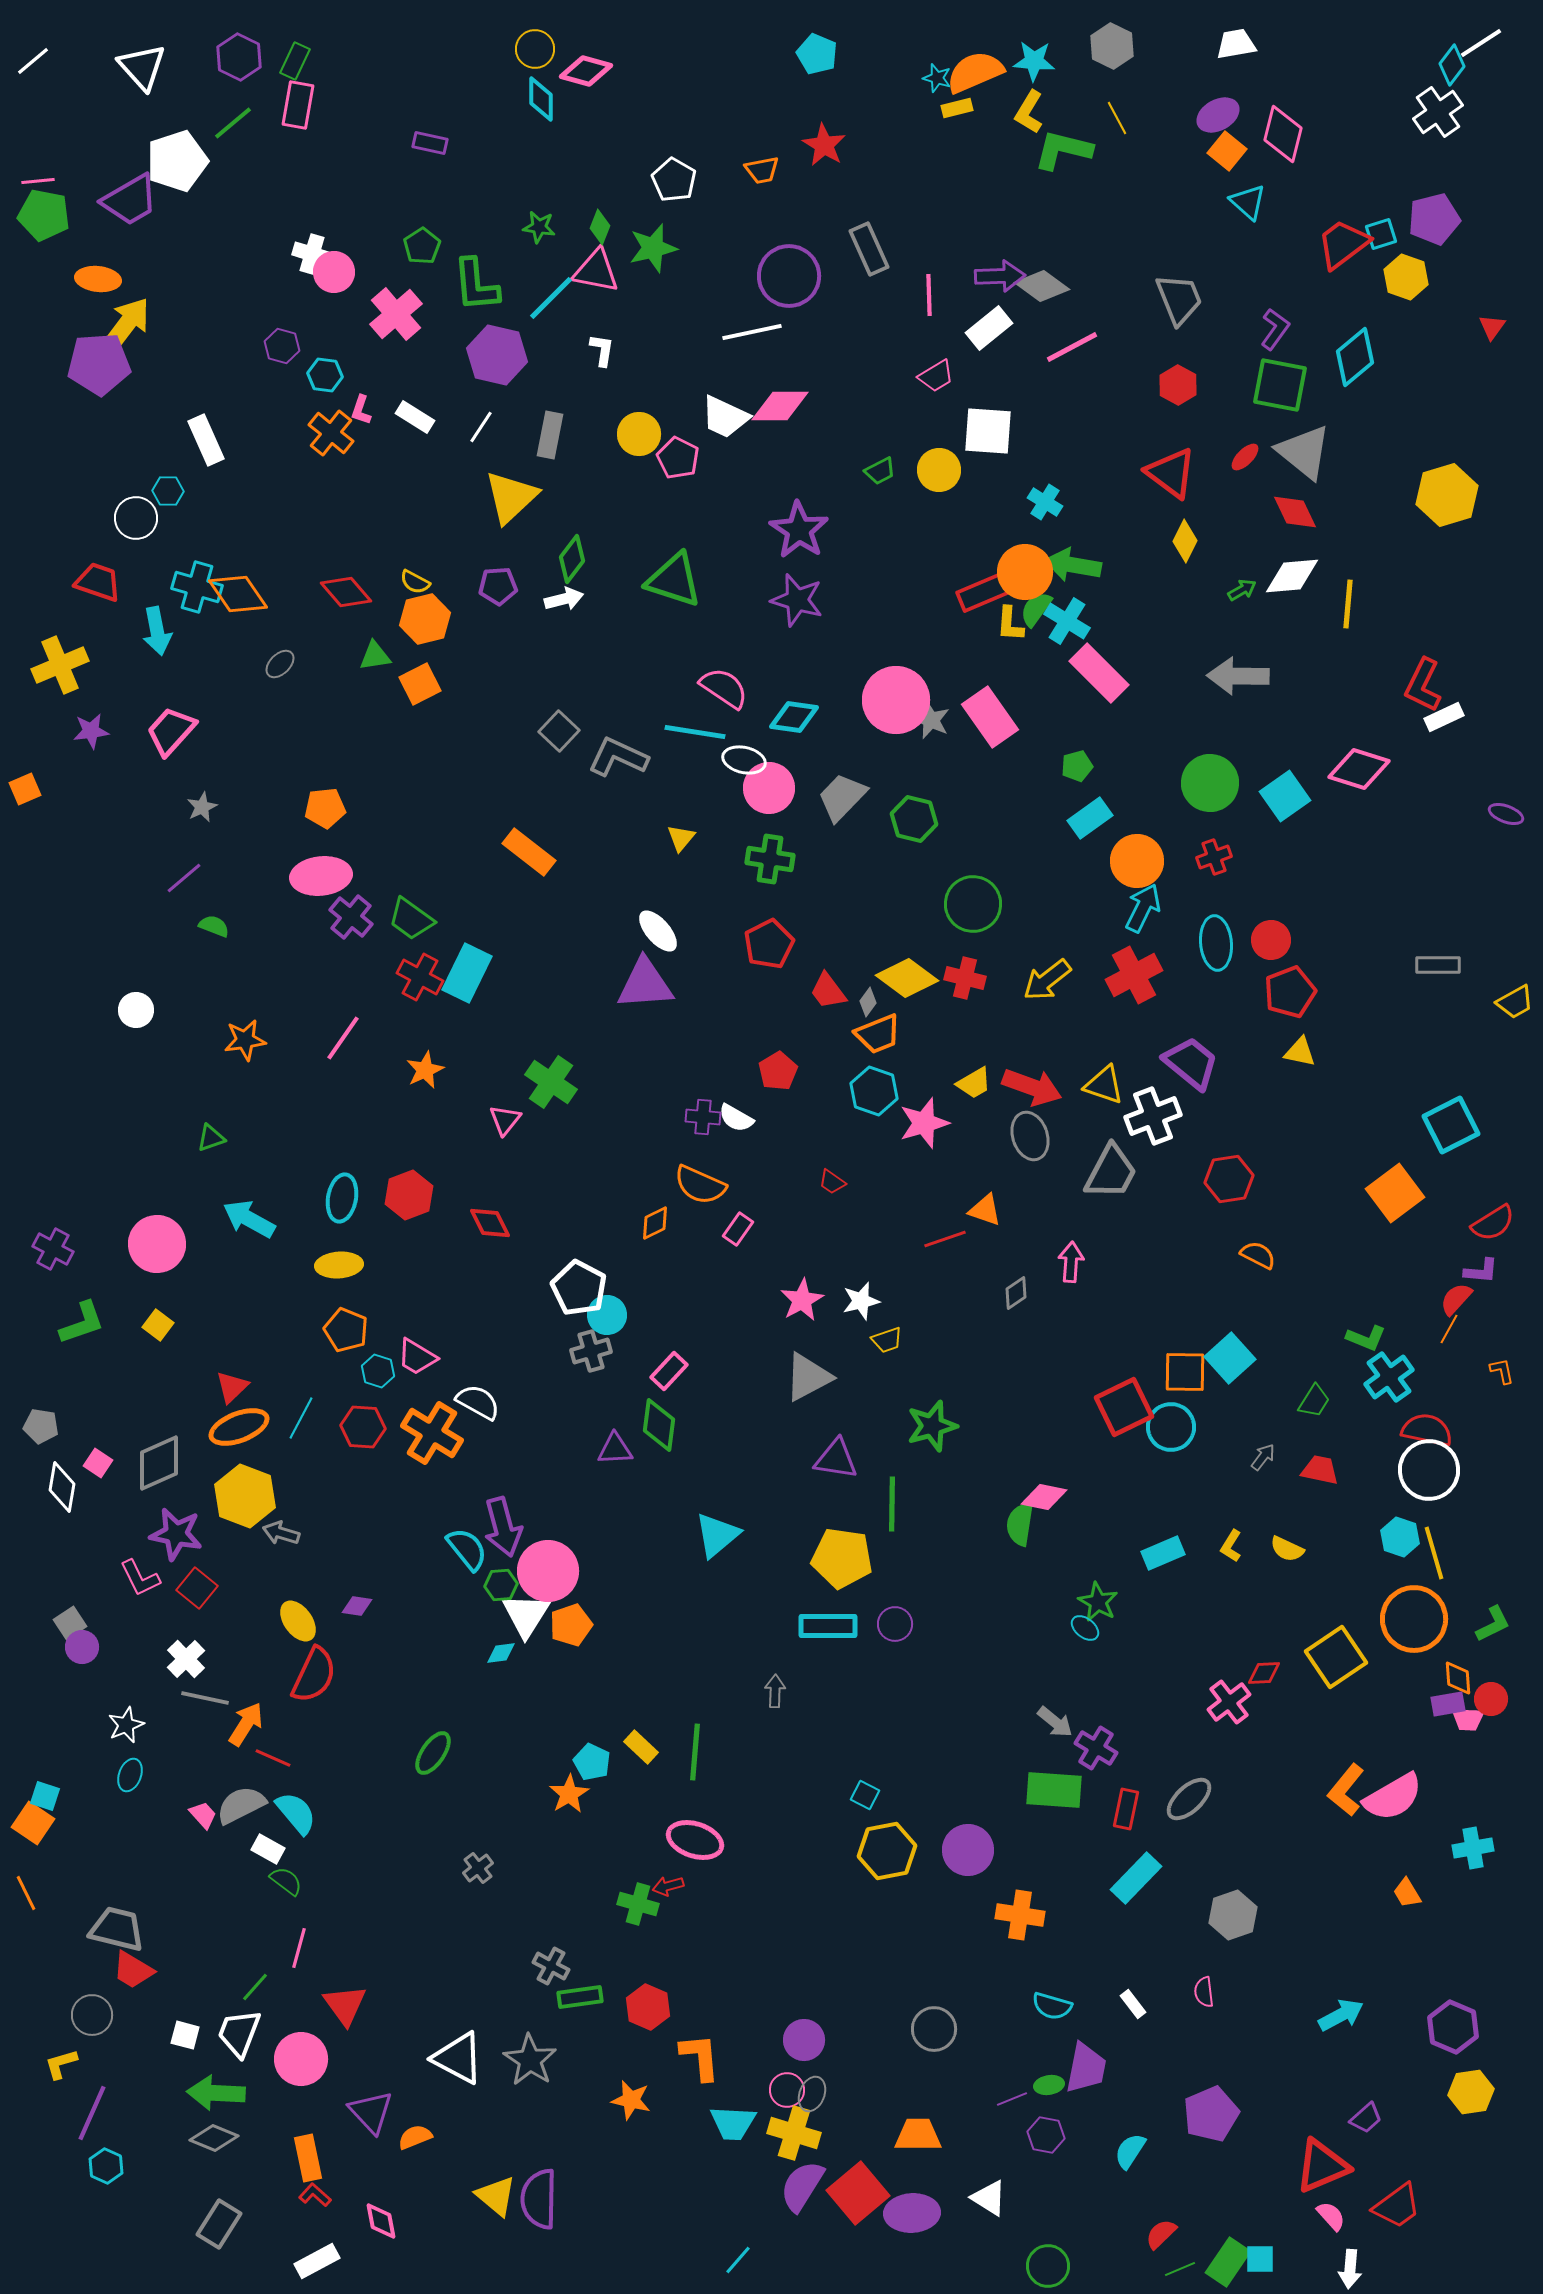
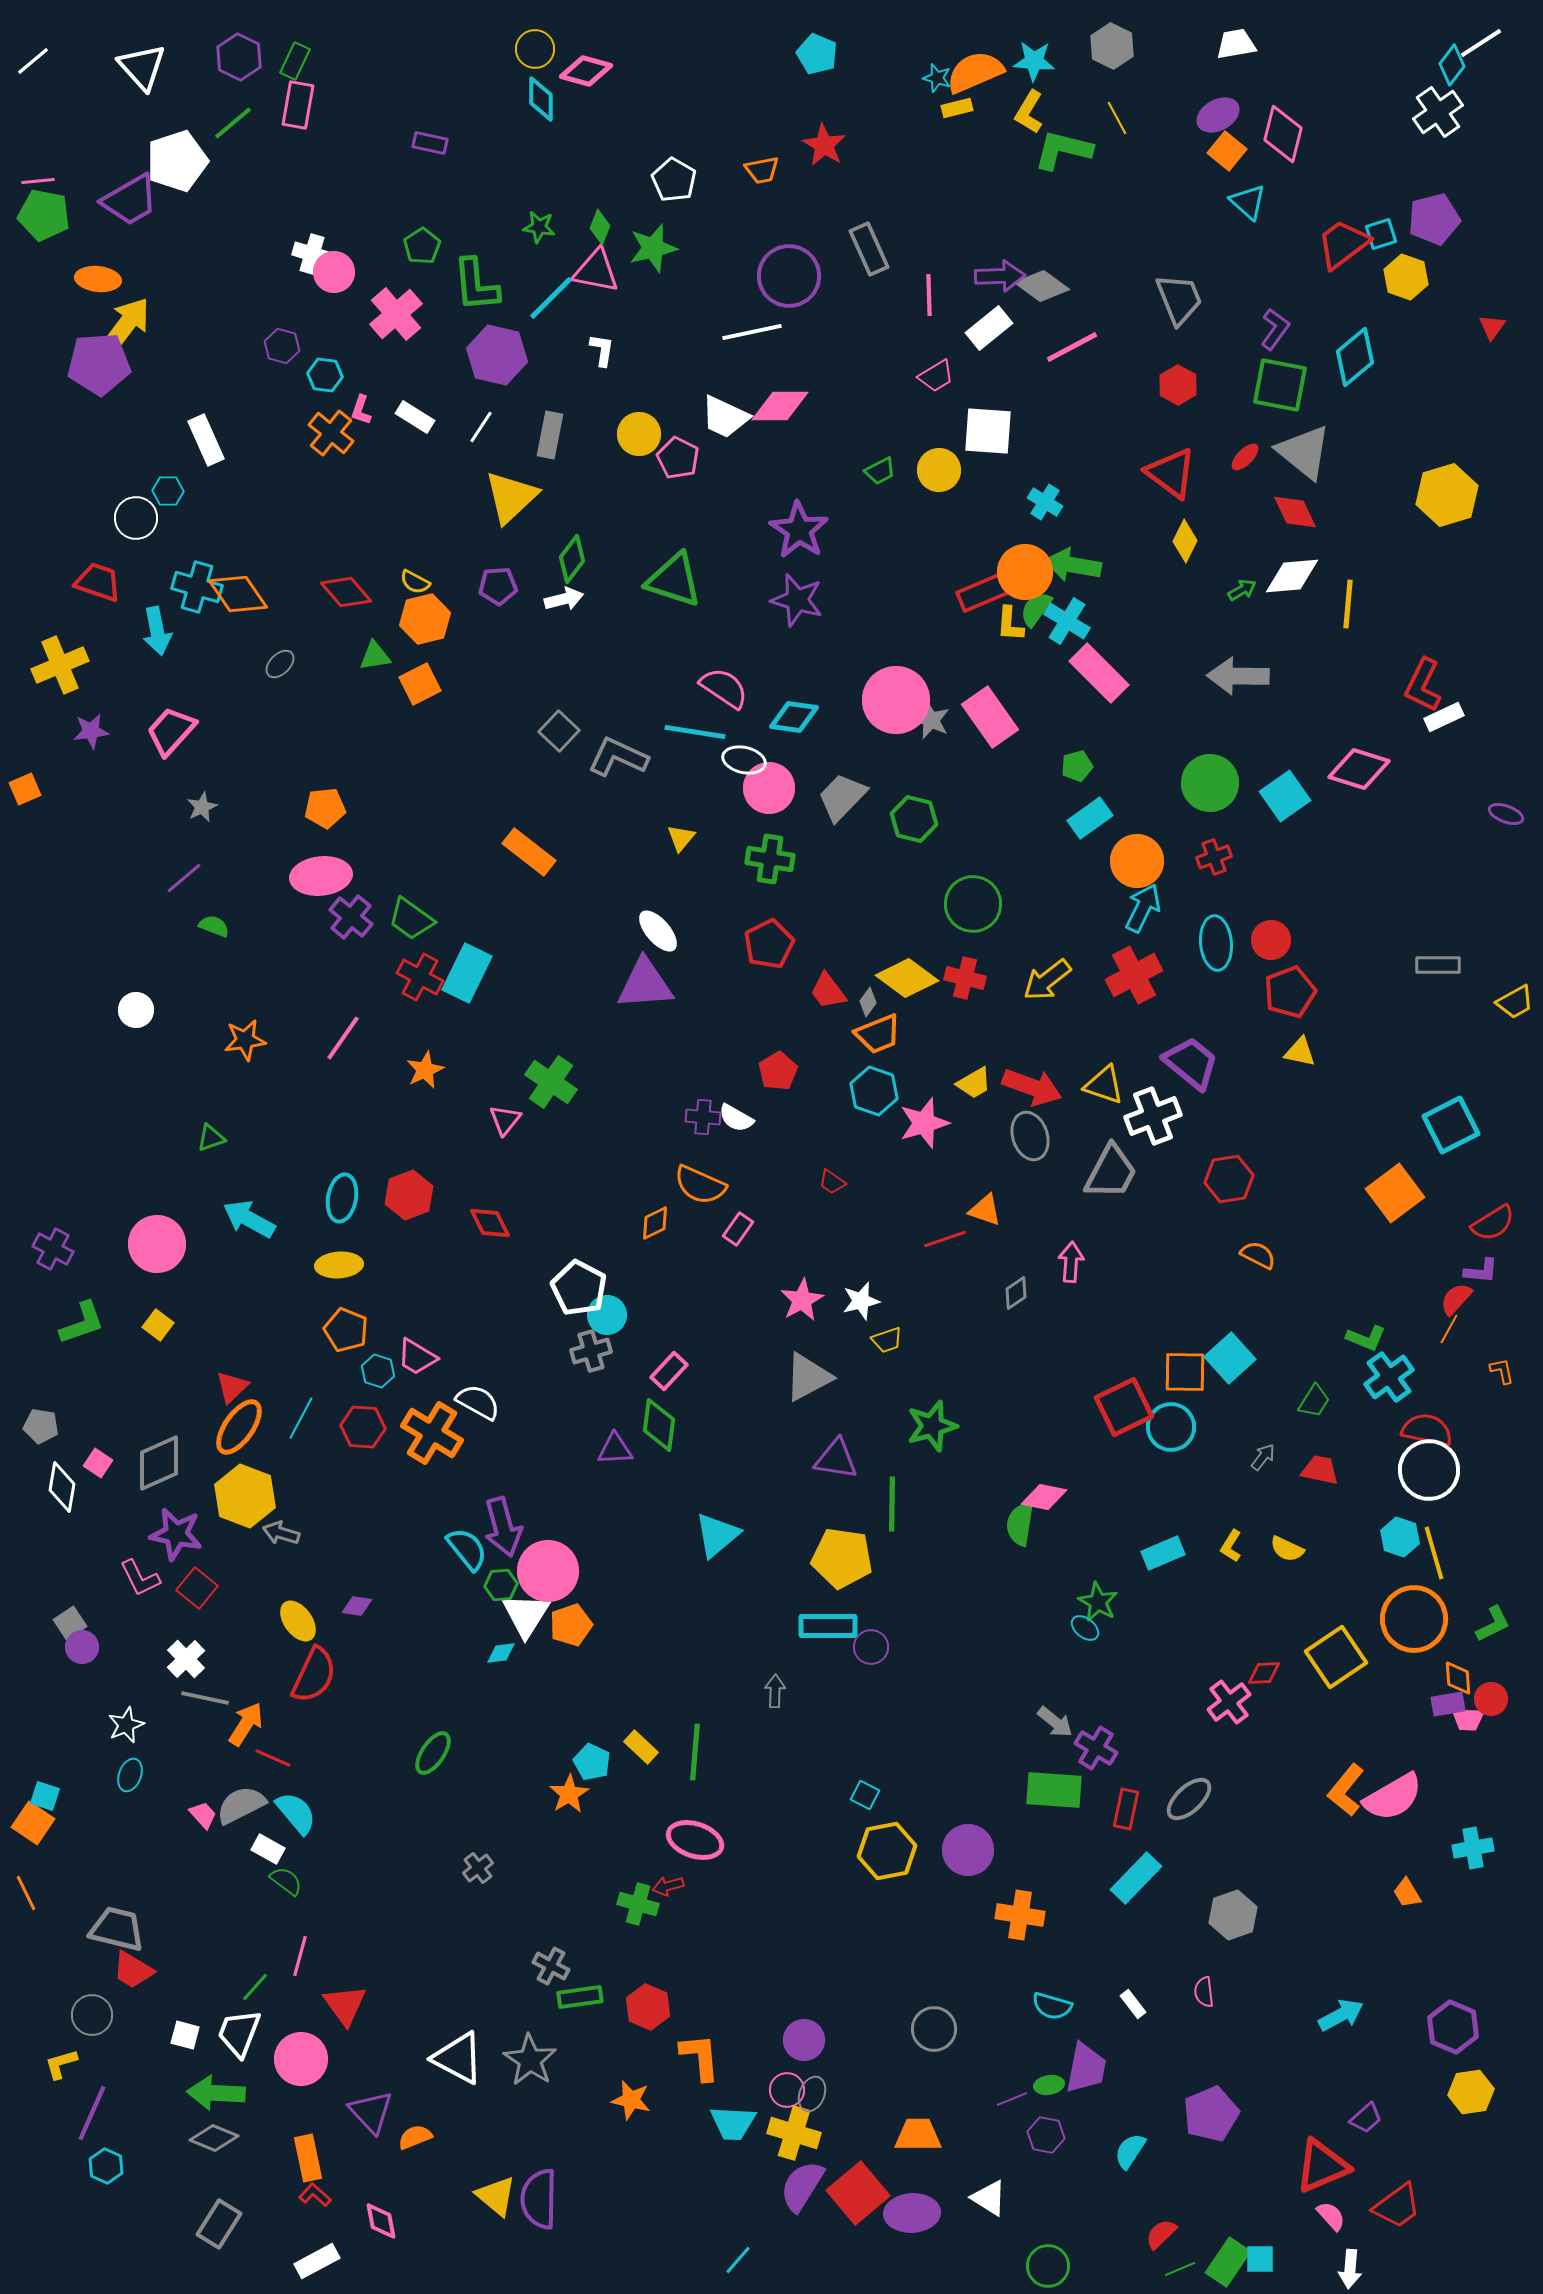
orange ellipse at (239, 1427): rotated 34 degrees counterclockwise
purple circle at (895, 1624): moved 24 px left, 23 px down
pink line at (299, 1948): moved 1 px right, 8 px down
